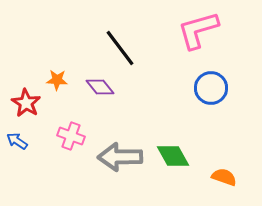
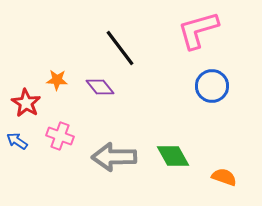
blue circle: moved 1 px right, 2 px up
pink cross: moved 11 px left
gray arrow: moved 6 px left
